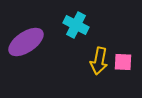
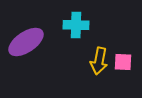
cyan cross: rotated 25 degrees counterclockwise
